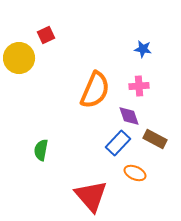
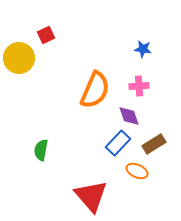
brown rectangle: moved 1 px left, 5 px down; rotated 60 degrees counterclockwise
orange ellipse: moved 2 px right, 2 px up
